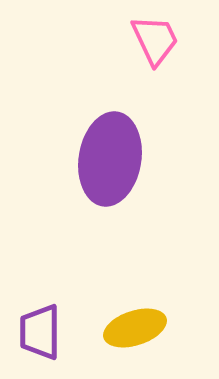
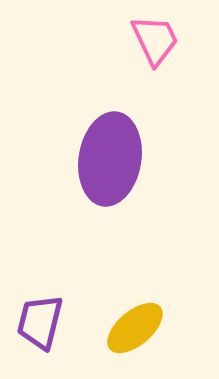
yellow ellipse: rotated 22 degrees counterclockwise
purple trapezoid: moved 10 px up; rotated 14 degrees clockwise
